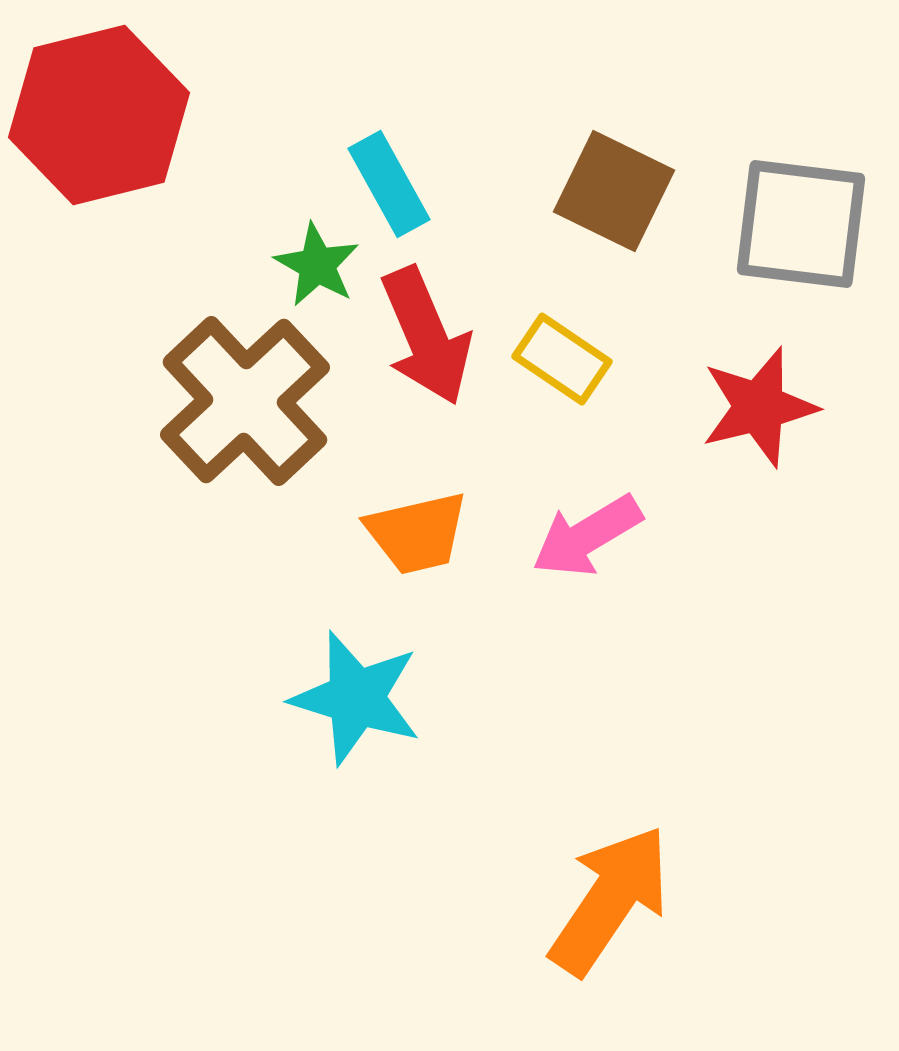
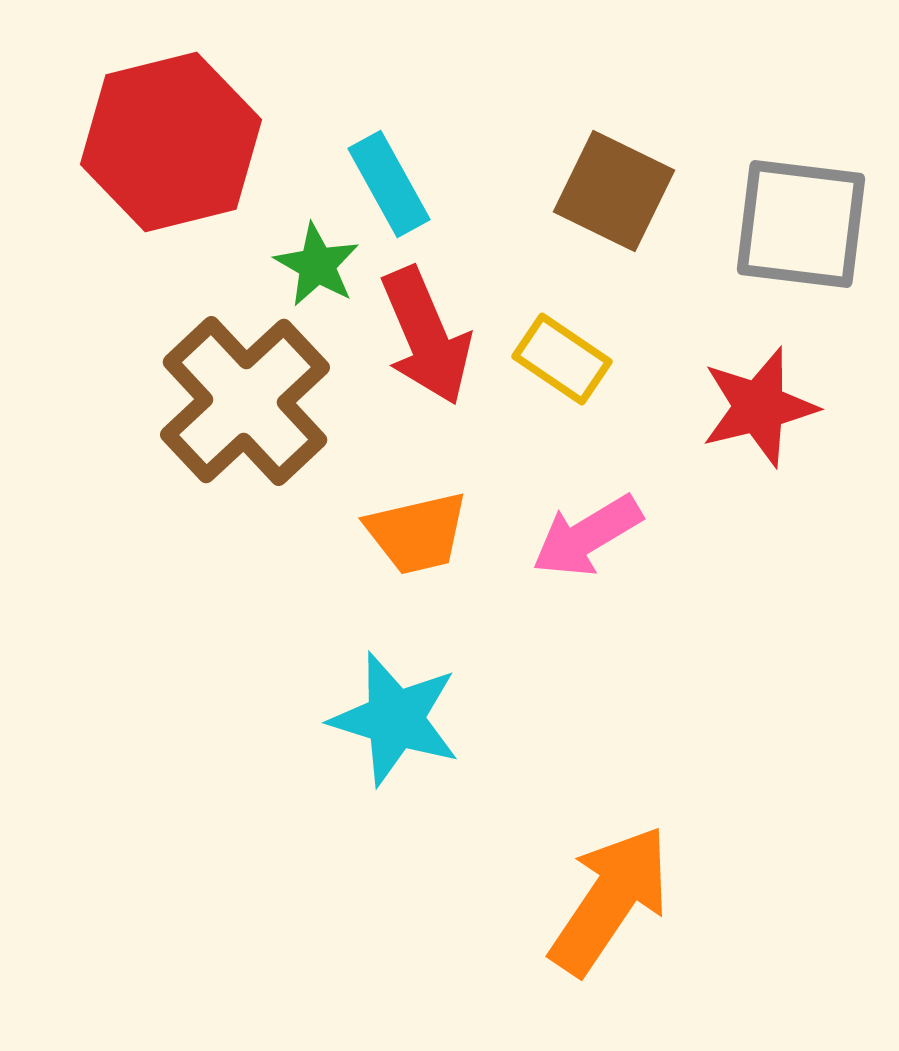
red hexagon: moved 72 px right, 27 px down
cyan star: moved 39 px right, 21 px down
